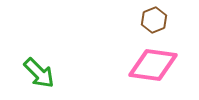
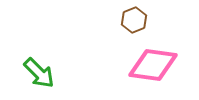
brown hexagon: moved 20 px left
